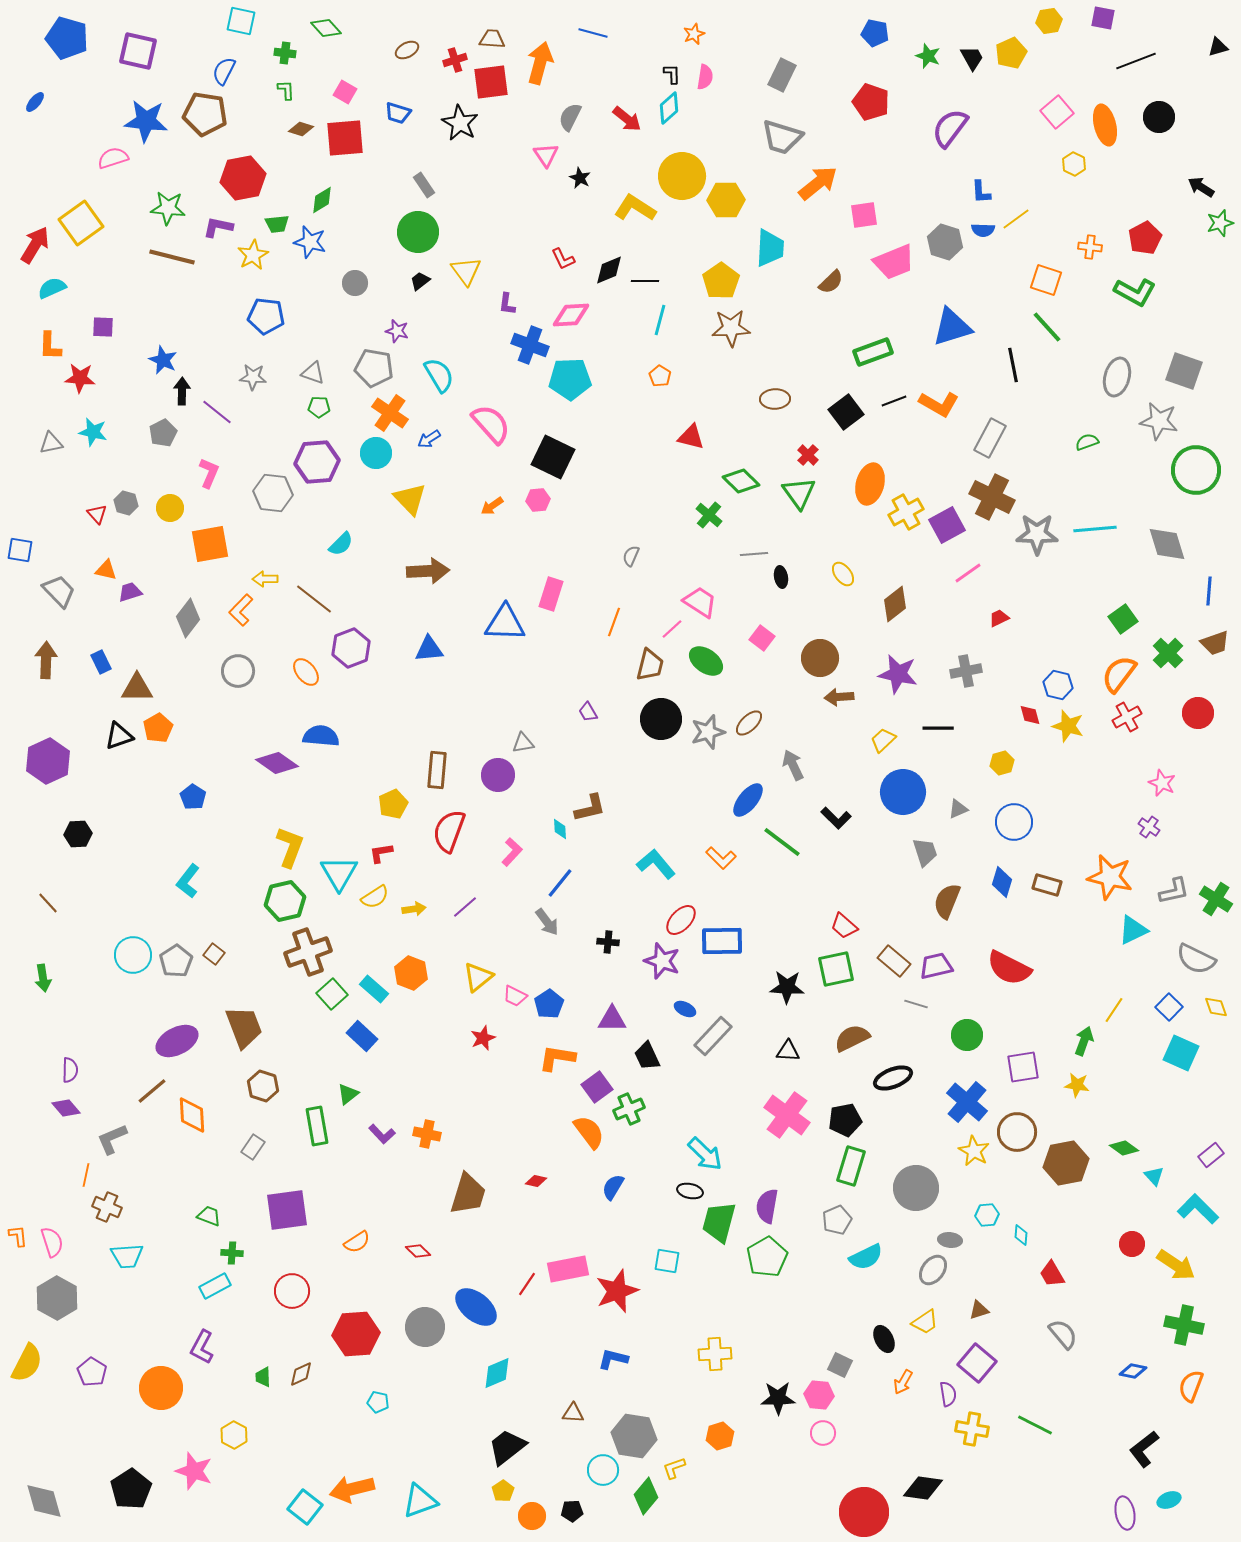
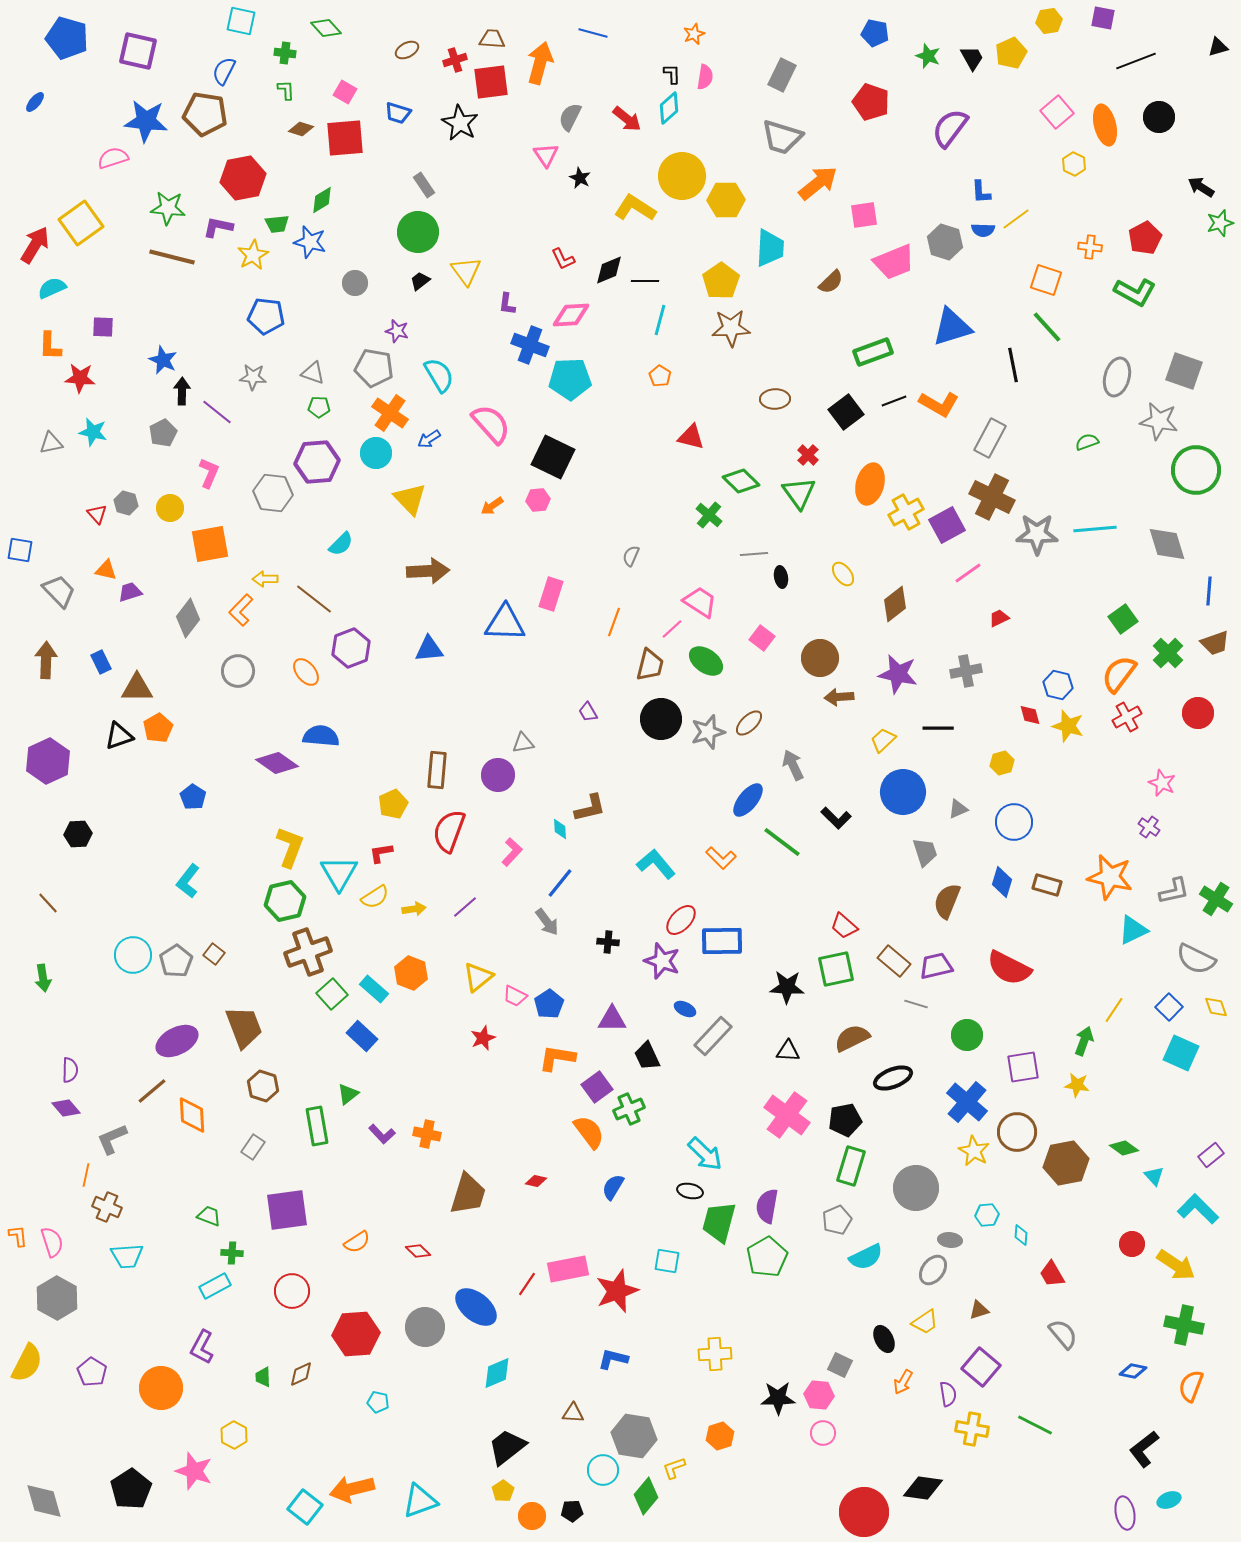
purple square at (977, 1363): moved 4 px right, 4 px down
